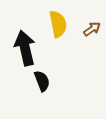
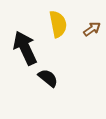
black arrow: rotated 12 degrees counterclockwise
black semicircle: moved 6 px right, 3 px up; rotated 30 degrees counterclockwise
